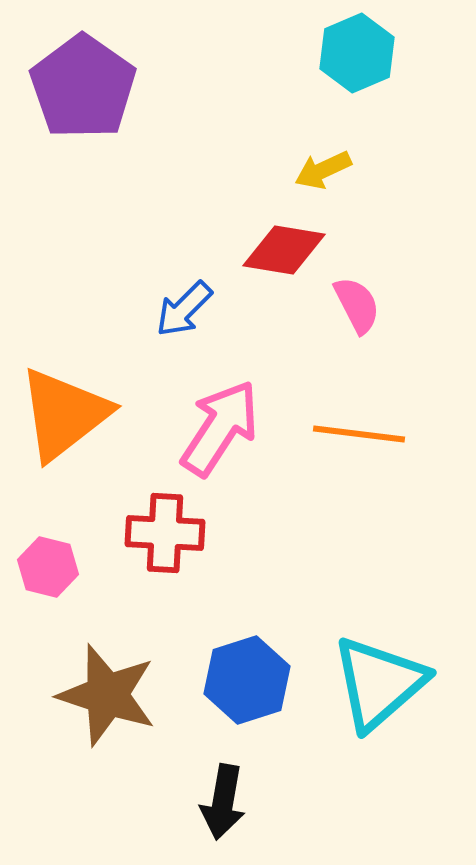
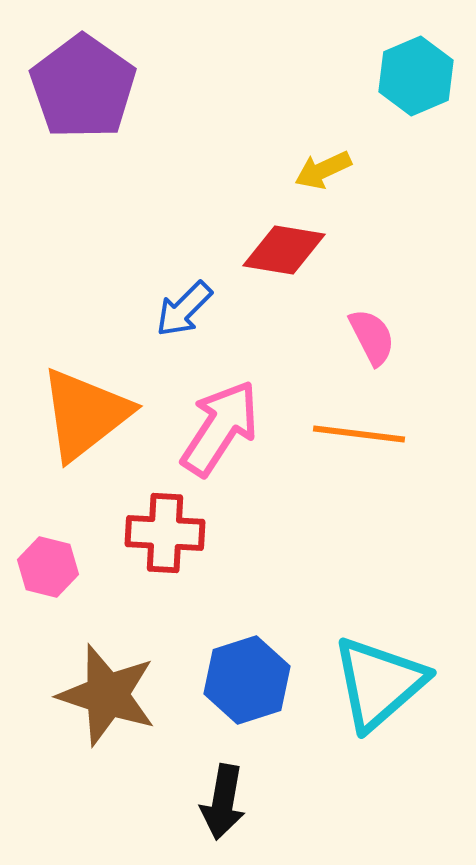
cyan hexagon: moved 59 px right, 23 px down
pink semicircle: moved 15 px right, 32 px down
orange triangle: moved 21 px right
